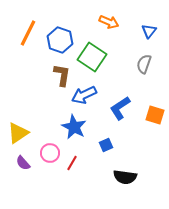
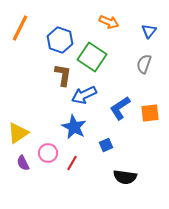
orange line: moved 8 px left, 5 px up
brown L-shape: moved 1 px right
orange square: moved 5 px left, 2 px up; rotated 24 degrees counterclockwise
pink circle: moved 2 px left
purple semicircle: rotated 14 degrees clockwise
